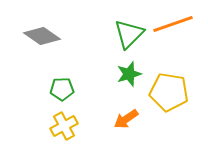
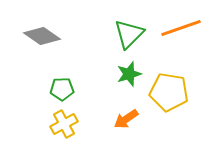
orange line: moved 8 px right, 4 px down
yellow cross: moved 2 px up
